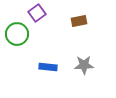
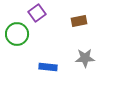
gray star: moved 1 px right, 7 px up
